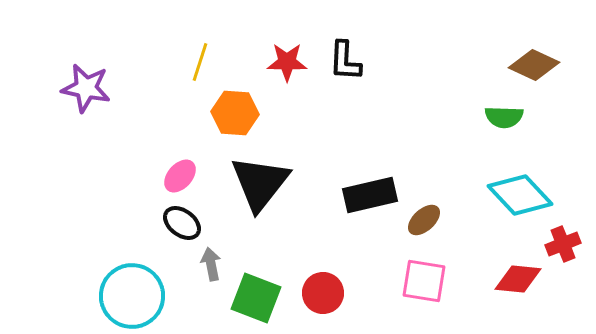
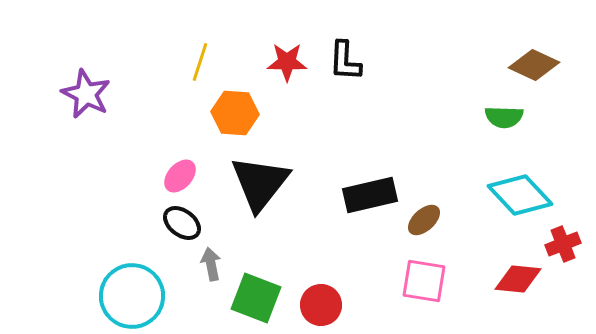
purple star: moved 6 px down; rotated 15 degrees clockwise
red circle: moved 2 px left, 12 px down
